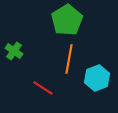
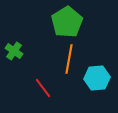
green pentagon: moved 2 px down
cyan hexagon: rotated 15 degrees clockwise
red line: rotated 20 degrees clockwise
